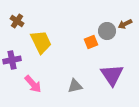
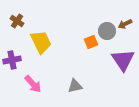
purple triangle: moved 11 px right, 15 px up
